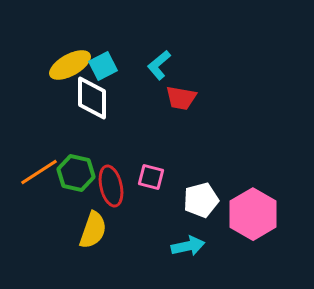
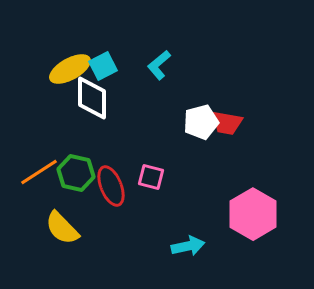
yellow ellipse: moved 4 px down
red trapezoid: moved 46 px right, 25 px down
red ellipse: rotated 9 degrees counterclockwise
white pentagon: moved 78 px up
yellow semicircle: moved 31 px left, 2 px up; rotated 117 degrees clockwise
